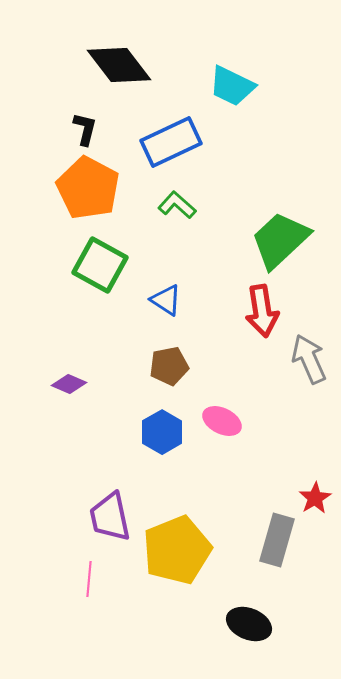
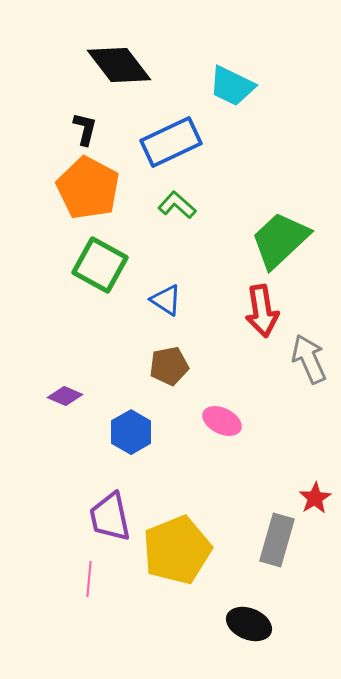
purple diamond: moved 4 px left, 12 px down
blue hexagon: moved 31 px left
